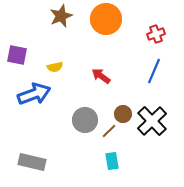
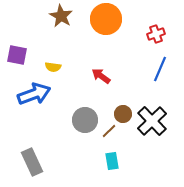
brown star: rotated 20 degrees counterclockwise
yellow semicircle: moved 2 px left; rotated 21 degrees clockwise
blue line: moved 6 px right, 2 px up
gray rectangle: rotated 52 degrees clockwise
